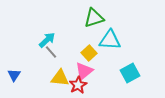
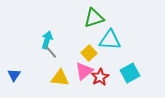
cyan arrow: rotated 30 degrees counterclockwise
red star: moved 22 px right, 8 px up
